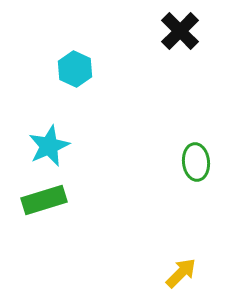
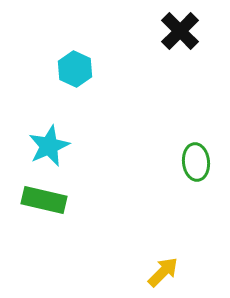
green rectangle: rotated 30 degrees clockwise
yellow arrow: moved 18 px left, 1 px up
